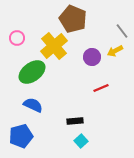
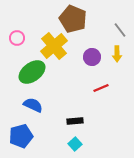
gray line: moved 2 px left, 1 px up
yellow arrow: moved 2 px right, 3 px down; rotated 63 degrees counterclockwise
cyan square: moved 6 px left, 3 px down
